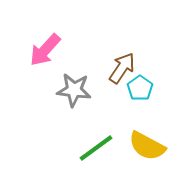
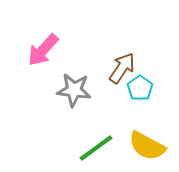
pink arrow: moved 2 px left
